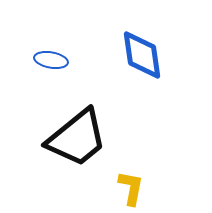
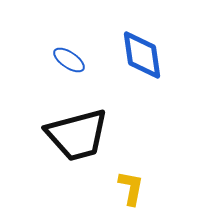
blue ellipse: moved 18 px right; rotated 24 degrees clockwise
black trapezoid: moved 3 px up; rotated 24 degrees clockwise
